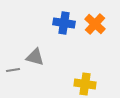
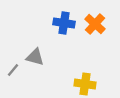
gray line: rotated 40 degrees counterclockwise
